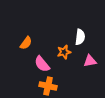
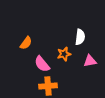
orange star: moved 2 px down
orange cross: rotated 18 degrees counterclockwise
